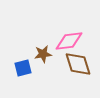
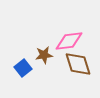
brown star: moved 1 px right, 1 px down
blue square: rotated 24 degrees counterclockwise
